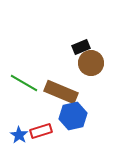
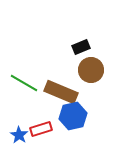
brown circle: moved 7 px down
red rectangle: moved 2 px up
